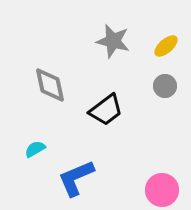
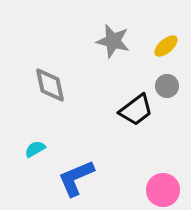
gray circle: moved 2 px right
black trapezoid: moved 30 px right
pink circle: moved 1 px right
